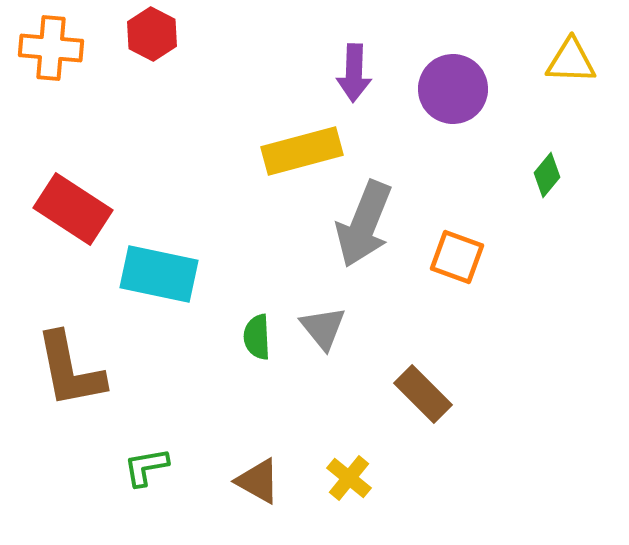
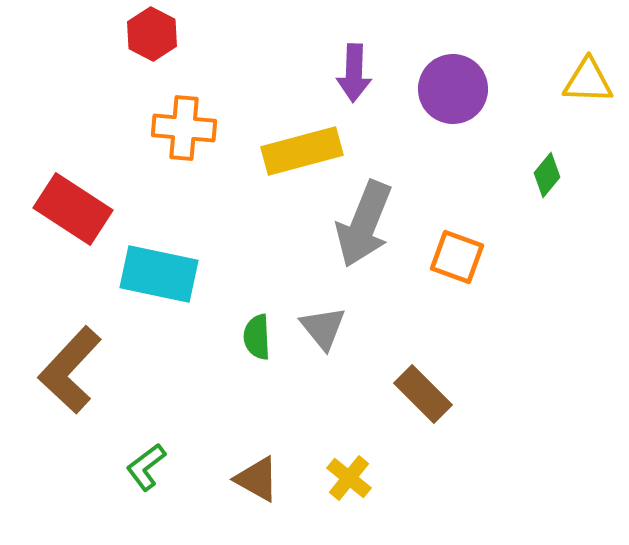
orange cross: moved 133 px right, 80 px down
yellow triangle: moved 17 px right, 20 px down
brown L-shape: rotated 54 degrees clockwise
green L-shape: rotated 27 degrees counterclockwise
brown triangle: moved 1 px left, 2 px up
